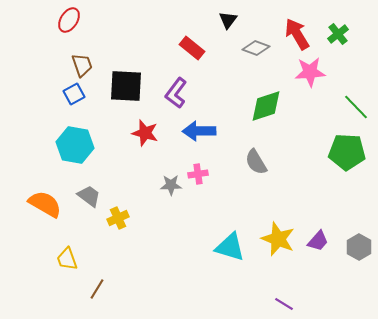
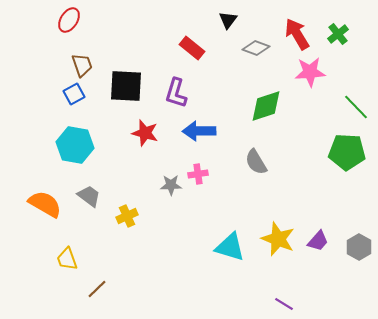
purple L-shape: rotated 20 degrees counterclockwise
yellow cross: moved 9 px right, 2 px up
brown line: rotated 15 degrees clockwise
